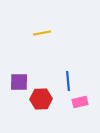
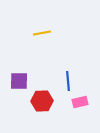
purple square: moved 1 px up
red hexagon: moved 1 px right, 2 px down
